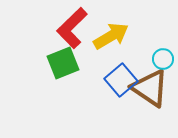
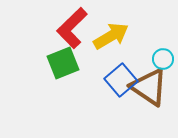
brown triangle: moved 1 px left, 1 px up
